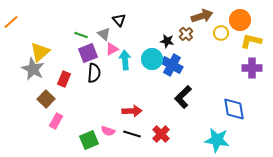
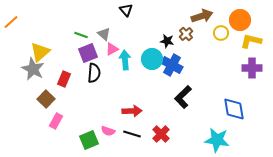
black triangle: moved 7 px right, 10 px up
